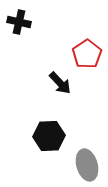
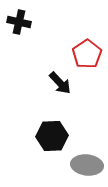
black hexagon: moved 3 px right
gray ellipse: rotated 68 degrees counterclockwise
